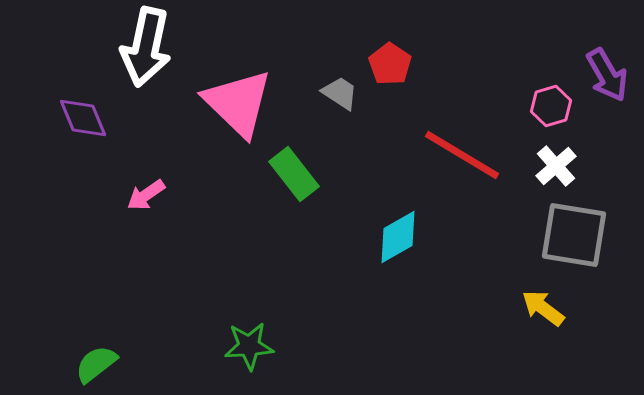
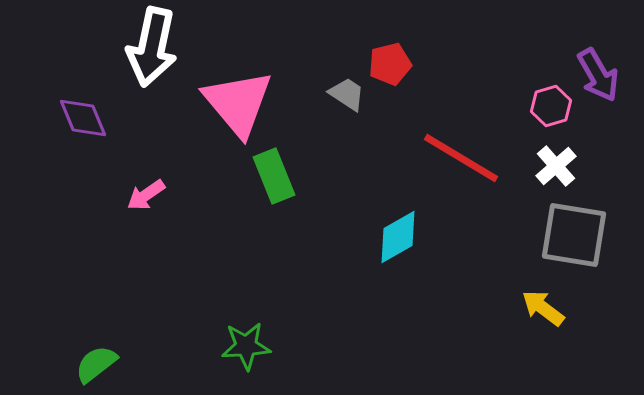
white arrow: moved 6 px right
red pentagon: rotated 24 degrees clockwise
purple arrow: moved 9 px left
gray trapezoid: moved 7 px right, 1 px down
pink triangle: rotated 6 degrees clockwise
red line: moved 1 px left, 3 px down
green rectangle: moved 20 px left, 2 px down; rotated 16 degrees clockwise
green star: moved 3 px left
